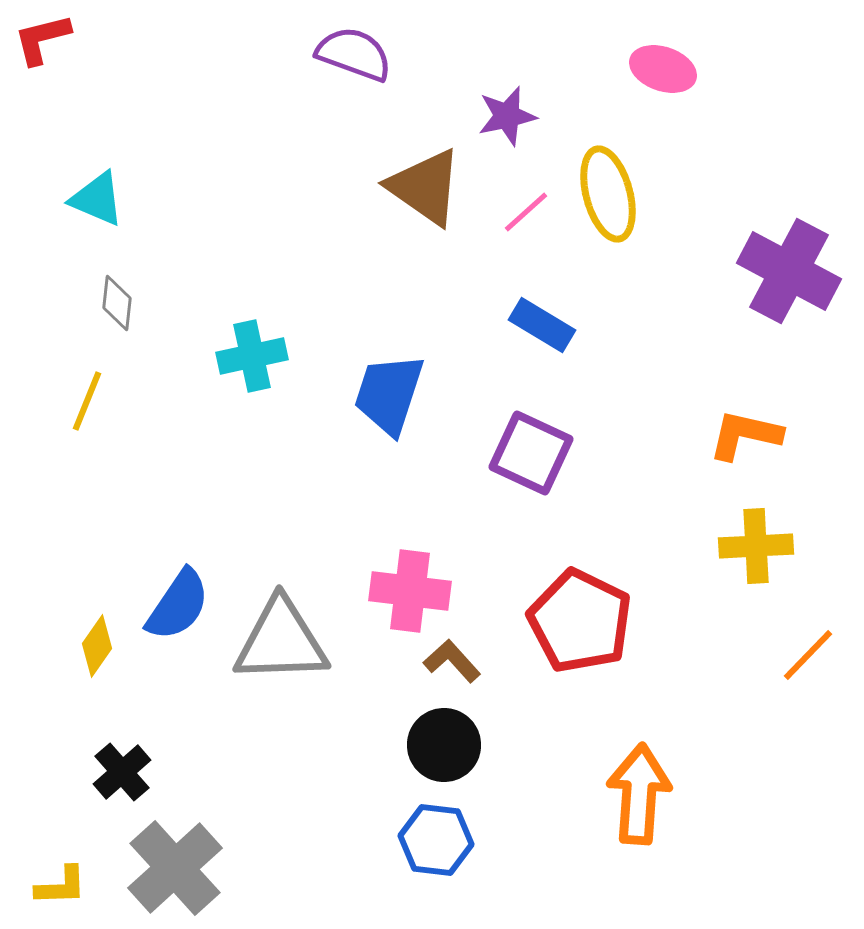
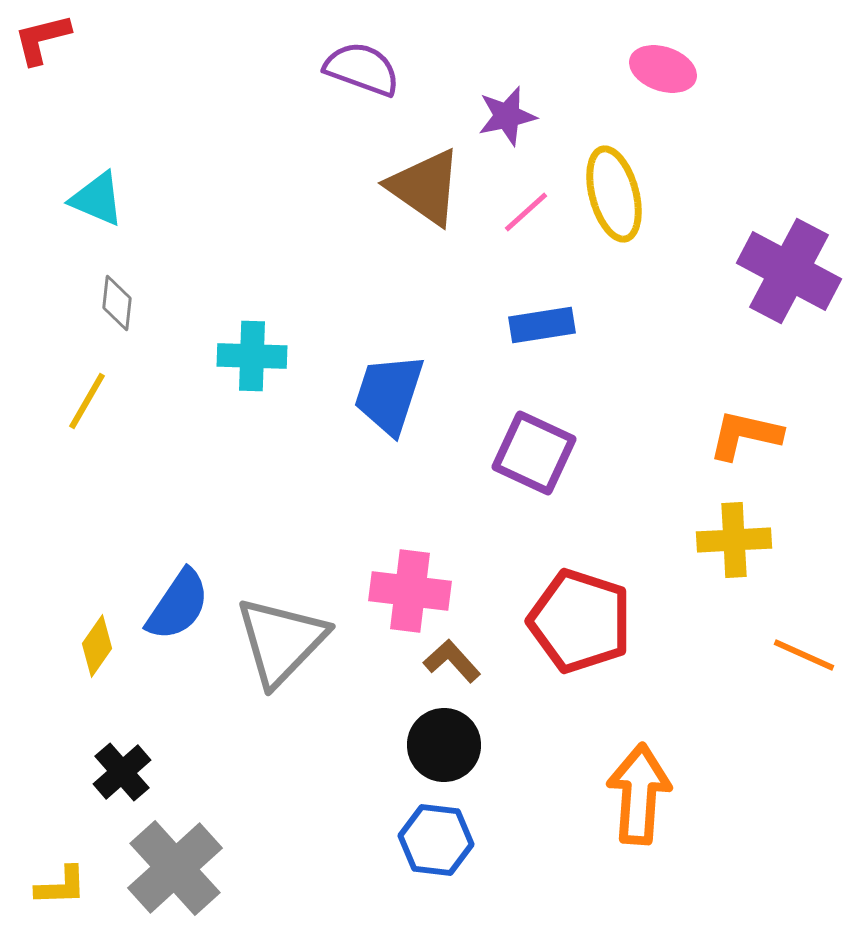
purple semicircle: moved 8 px right, 15 px down
yellow ellipse: moved 6 px right
blue rectangle: rotated 40 degrees counterclockwise
cyan cross: rotated 14 degrees clockwise
yellow line: rotated 8 degrees clockwise
purple square: moved 3 px right
yellow cross: moved 22 px left, 6 px up
red pentagon: rotated 8 degrees counterclockwise
gray triangle: rotated 44 degrees counterclockwise
orange line: moved 4 px left; rotated 70 degrees clockwise
